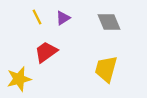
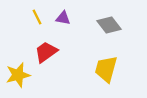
purple triangle: rotated 42 degrees clockwise
gray diamond: moved 3 px down; rotated 15 degrees counterclockwise
yellow star: moved 1 px left, 4 px up
